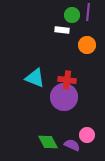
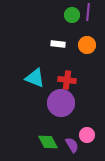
white rectangle: moved 4 px left, 14 px down
purple circle: moved 3 px left, 6 px down
purple semicircle: rotated 35 degrees clockwise
